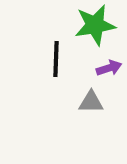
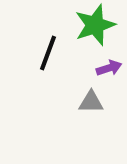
green star: rotated 9 degrees counterclockwise
black line: moved 8 px left, 6 px up; rotated 18 degrees clockwise
